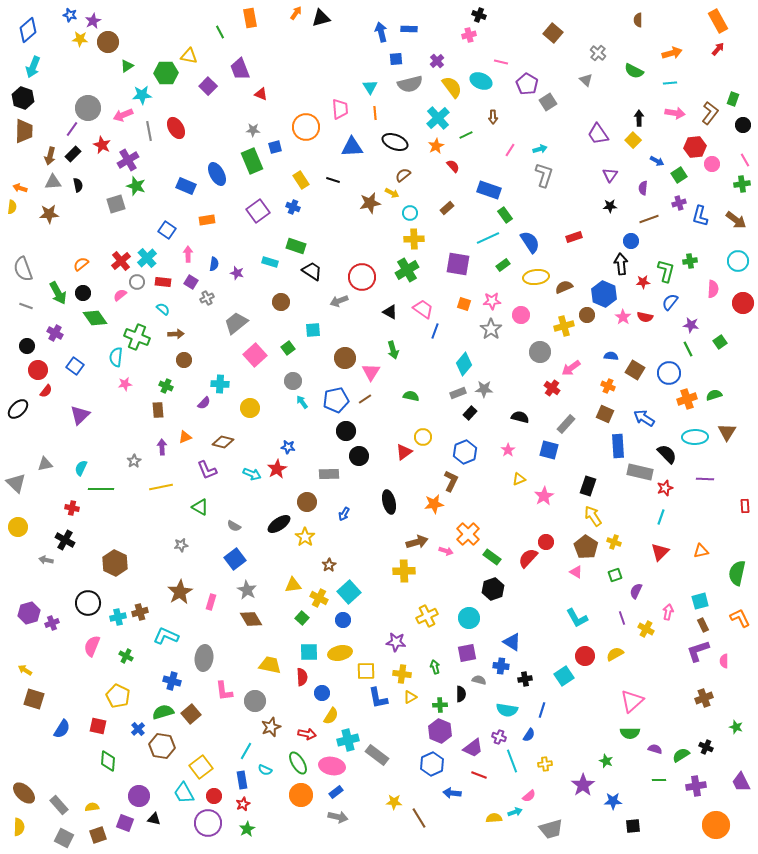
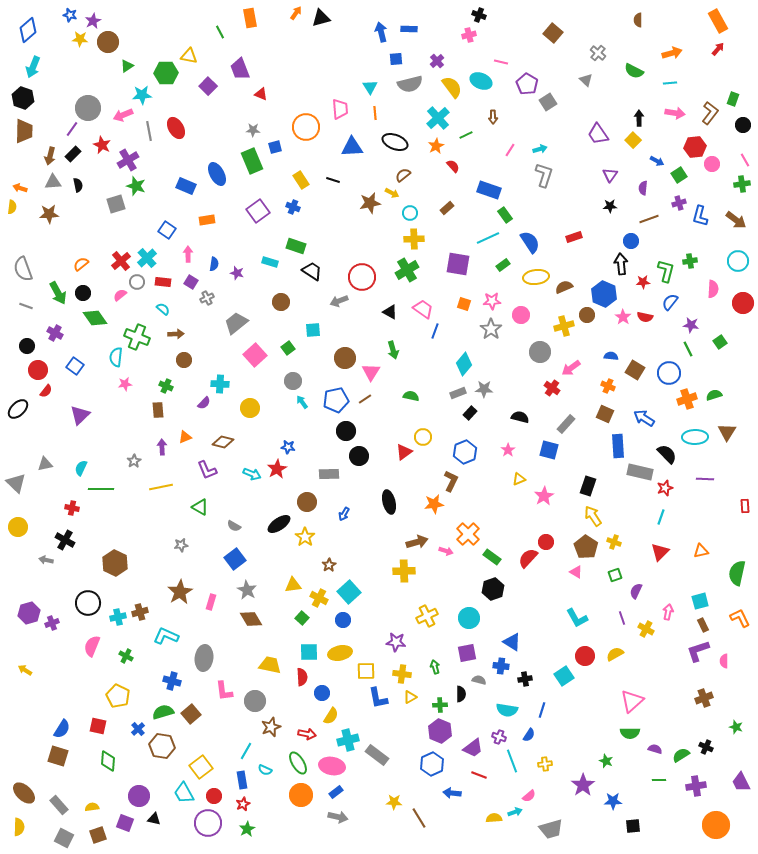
brown square at (34, 699): moved 24 px right, 57 px down
